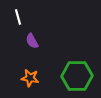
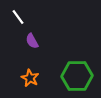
white line: rotated 21 degrees counterclockwise
orange star: rotated 18 degrees clockwise
